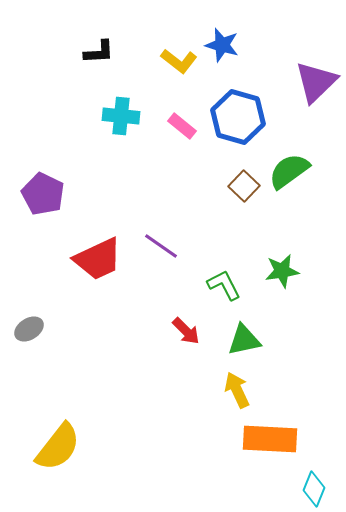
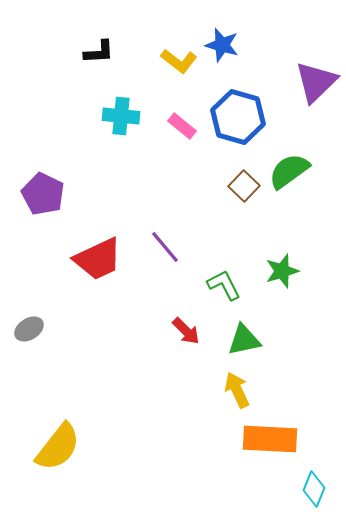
purple line: moved 4 px right, 1 px down; rotated 15 degrees clockwise
green star: rotated 8 degrees counterclockwise
